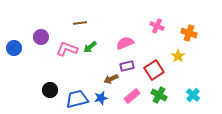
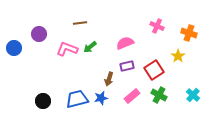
purple circle: moved 2 px left, 3 px up
brown arrow: moved 2 px left; rotated 48 degrees counterclockwise
black circle: moved 7 px left, 11 px down
